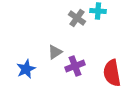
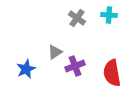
cyan cross: moved 11 px right, 4 px down
